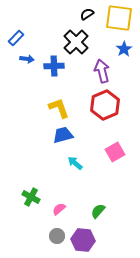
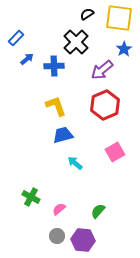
blue arrow: rotated 48 degrees counterclockwise
purple arrow: moved 1 px up; rotated 115 degrees counterclockwise
yellow L-shape: moved 3 px left, 2 px up
